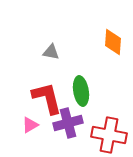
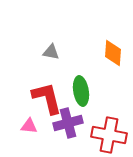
orange diamond: moved 11 px down
pink triangle: moved 1 px left, 1 px down; rotated 36 degrees clockwise
